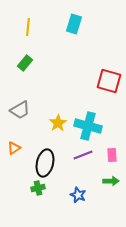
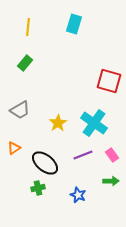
cyan cross: moved 6 px right, 3 px up; rotated 20 degrees clockwise
pink rectangle: rotated 32 degrees counterclockwise
black ellipse: rotated 64 degrees counterclockwise
